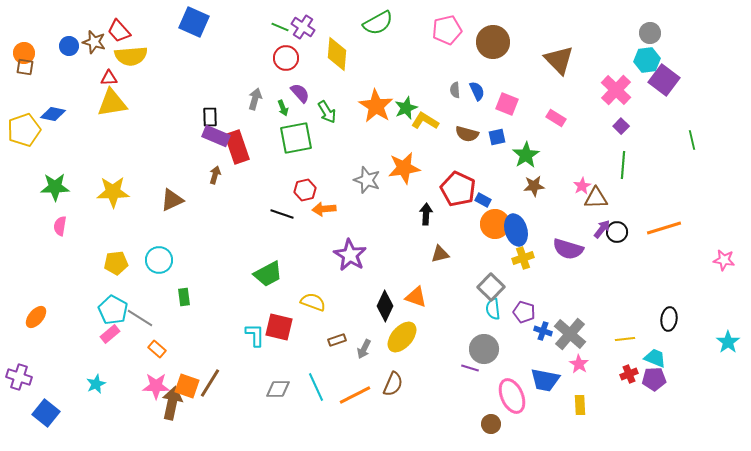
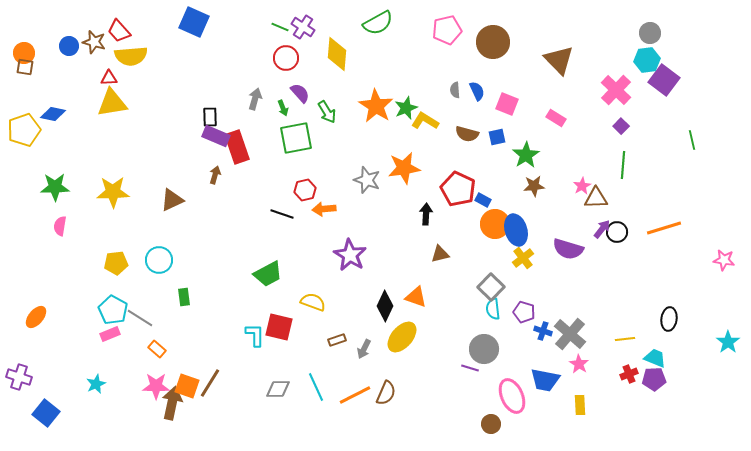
yellow cross at (523, 258): rotated 20 degrees counterclockwise
pink rectangle at (110, 334): rotated 18 degrees clockwise
brown semicircle at (393, 384): moved 7 px left, 9 px down
